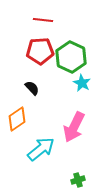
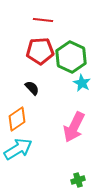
cyan arrow: moved 23 px left; rotated 8 degrees clockwise
